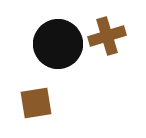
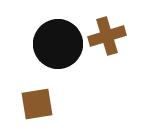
brown square: moved 1 px right, 1 px down
